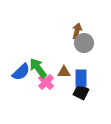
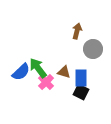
gray circle: moved 9 px right, 6 px down
brown triangle: rotated 16 degrees clockwise
